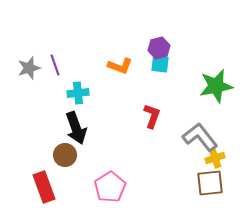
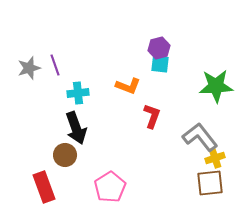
orange L-shape: moved 8 px right, 20 px down
green star: rotated 8 degrees clockwise
